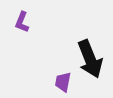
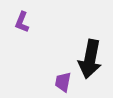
black arrow: rotated 33 degrees clockwise
